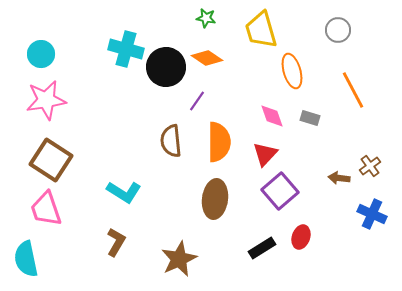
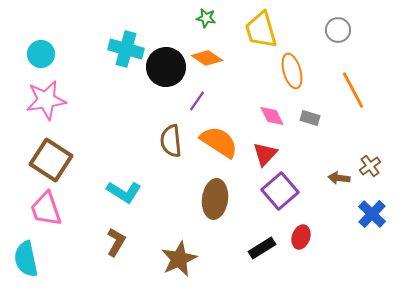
pink diamond: rotated 8 degrees counterclockwise
orange semicircle: rotated 57 degrees counterclockwise
blue cross: rotated 20 degrees clockwise
